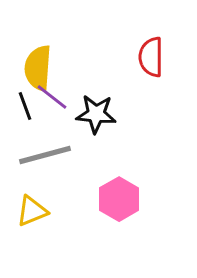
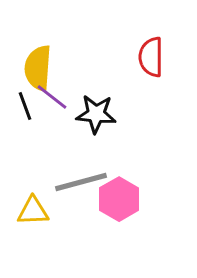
gray line: moved 36 px right, 27 px down
yellow triangle: moved 1 px right; rotated 20 degrees clockwise
